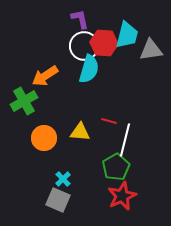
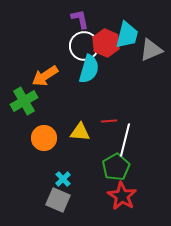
red hexagon: moved 2 px right; rotated 20 degrees clockwise
gray triangle: rotated 15 degrees counterclockwise
red line: rotated 21 degrees counterclockwise
red star: rotated 16 degrees counterclockwise
